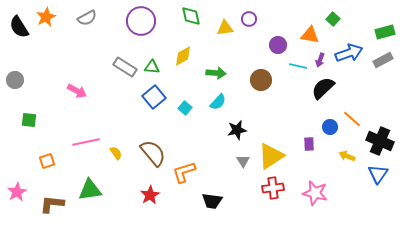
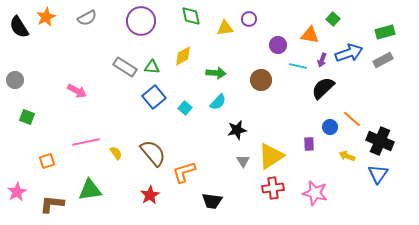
purple arrow at (320, 60): moved 2 px right
green square at (29, 120): moved 2 px left, 3 px up; rotated 14 degrees clockwise
